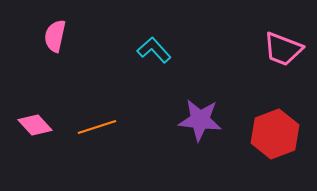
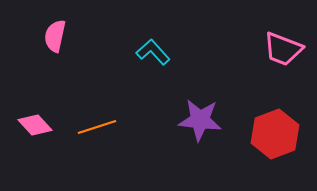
cyan L-shape: moved 1 px left, 2 px down
